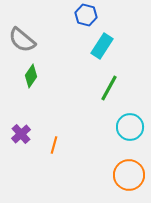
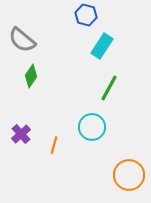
cyan circle: moved 38 px left
